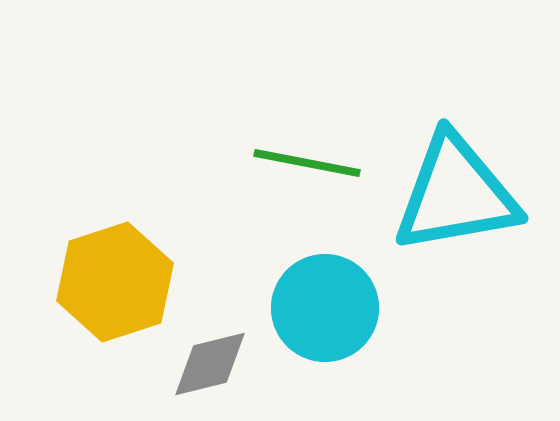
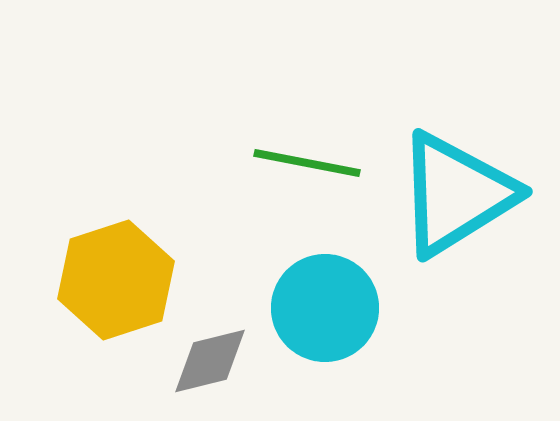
cyan triangle: rotated 22 degrees counterclockwise
yellow hexagon: moved 1 px right, 2 px up
gray diamond: moved 3 px up
